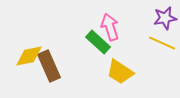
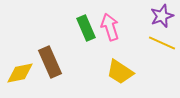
purple star: moved 3 px left, 2 px up; rotated 10 degrees counterclockwise
green rectangle: moved 12 px left, 14 px up; rotated 25 degrees clockwise
yellow diamond: moved 9 px left, 17 px down
brown rectangle: moved 1 px right, 4 px up
